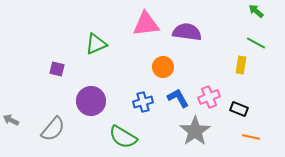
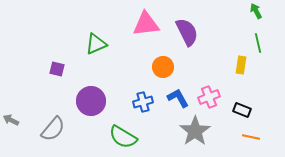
green arrow: rotated 21 degrees clockwise
purple semicircle: rotated 56 degrees clockwise
green line: moved 2 px right; rotated 48 degrees clockwise
black rectangle: moved 3 px right, 1 px down
